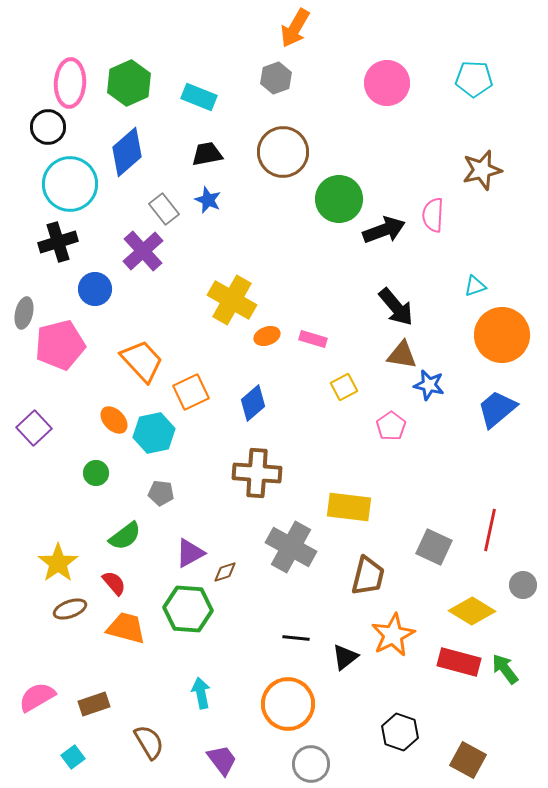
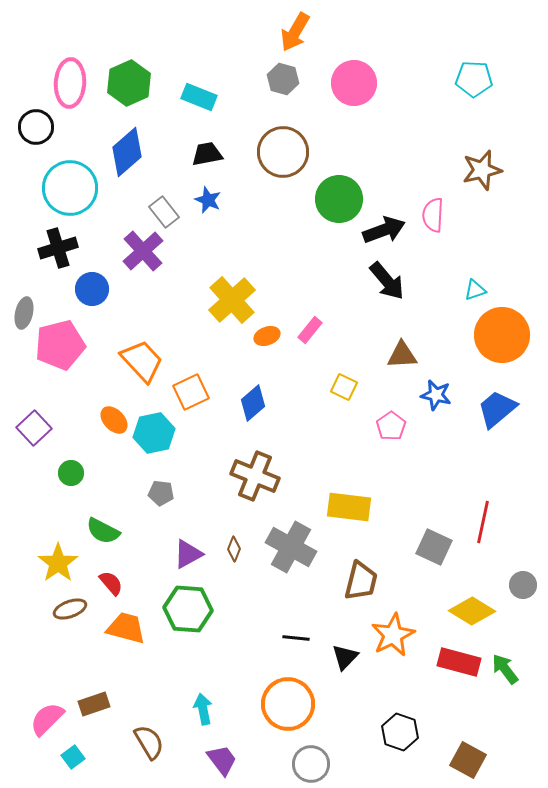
orange arrow at (295, 28): moved 4 px down
gray hexagon at (276, 78): moved 7 px right, 1 px down; rotated 24 degrees counterclockwise
pink circle at (387, 83): moved 33 px left
black circle at (48, 127): moved 12 px left
cyan circle at (70, 184): moved 4 px down
gray rectangle at (164, 209): moved 3 px down
black cross at (58, 242): moved 6 px down
cyan triangle at (475, 286): moved 4 px down
blue circle at (95, 289): moved 3 px left
yellow cross at (232, 300): rotated 18 degrees clockwise
black arrow at (396, 307): moved 9 px left, 26 px up
pink rectangle at (313, 339): moved 3 px left, 9 px up; rotated 68 degrees counterclockwise
brown triangle at (402, 355): rotated 12 degrees counterclockwise
blue star at (429, 385): moved 7 px right, 10 px down
yellow square at (344, 387): rotated 36 degrees counterclockwise
green circle at (96, 473): moved 25 px left
brown cross at (257, 473): moved 2 px left, 3 px down; rotated 18 degrees clockwise
red line at (490, 530): moved 7 px left, 8 px up
green semicircle at (125, 536): moved 22 px left, 5 px up; rotated 64 degrees clockwise
purple triangle at (190, 553): moved 2 px left, 1 px down
brown diamond at (225, 572): moved 9 px right, 23 px up; rotated 50 degrees counterclockwise
brown trapezoid at (368, 576): moved 7 px left, 5 px down
red semicircle at (114, 583): moved 3 px left
black triangle at (345, 657): rotated 8 degrees counterclockwise
cyan arrow at (201, 693): moved 2 px right, 16 px down
pink semicircle at (37, 697): moved 10 px right, 22 px down; rotated 15 degrees counterclockwise
